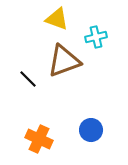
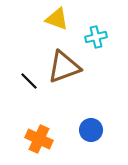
brown triangle: moved 6 px down
black line: moved 1 px right, 2 px down
